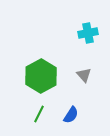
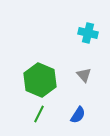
cyan cross: rotated 24 degrees clockwise
green hexagon: moved 1 px left, 4 px down; rotated 8 degrees counterclockwise
blue semicircle: moved 7 px right
